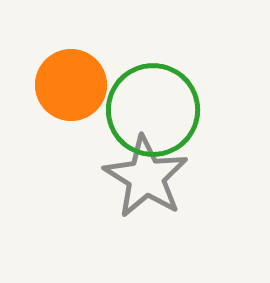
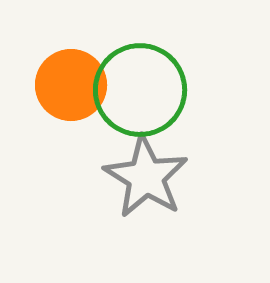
green circle: moved 13 px left, 20 px up
